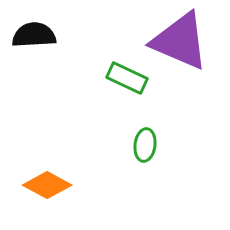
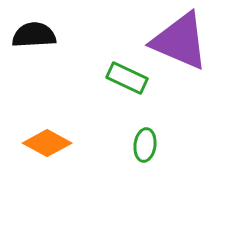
orange diamond: moved 42 px up
